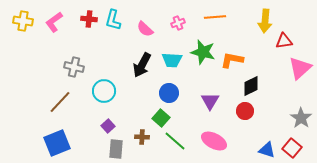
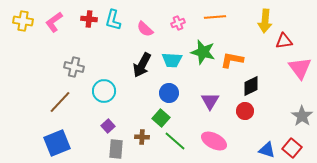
pink triangle: rotated 25 degrees counterclockwise
gray star: moved 1 px right, 2 px up
